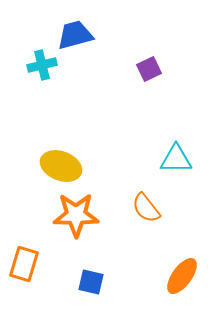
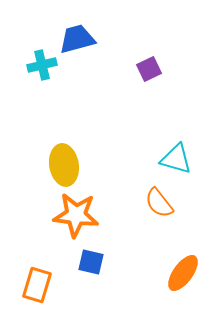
blue trapezoid: moved 2 px right, 4 px down
cyan triangle: rotated 16 degrees clockwise
yellow ellipse: moved 3 px right, 1 px up; rotated 60 degrees clockwise
orange semicircle: moved 13 px right, 5 px up
orange star: rotated 6 degrees clockwise
orange rectangle: moved 13 px right, 21 px down
orange ellipse: moved 1 px right, 3 px up
blue square: moved 20 px up
